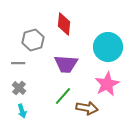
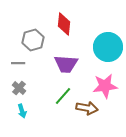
pink star: moved 2 px left, 2 px down; rotated 20 degrees clockwise
